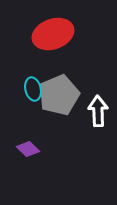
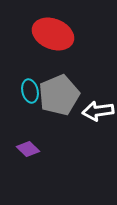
red ellipse: rotated 42 degrees clockwise
cyan ellipse: moved 3 px left, 2 px down
white arrow: rotated 96 degrees counterclockwise
